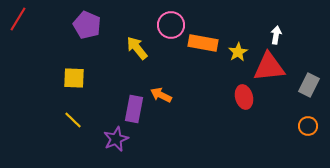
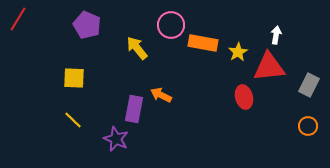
purple star: rotated 25 degrees counterclockwise
